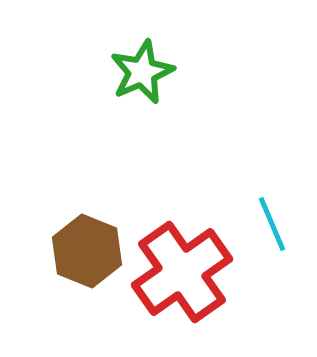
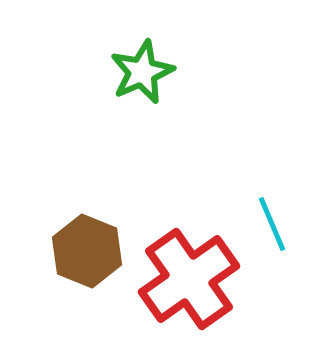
red cross: moved 7 px right, 7 px down
